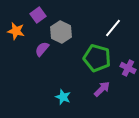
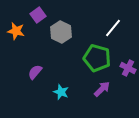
purple semicircle: moved 7 px left, 23 px down
cyan star: moved 2 px left, 5 px up
